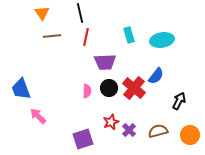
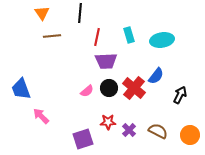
black line: rotated 18 degrees clockwise
red line: moved 11 px right
purple trapezoid: moved 1 px right, 1 px up
pink semicircle: rotated 48 degrees clockwise
black arrow: moved 1 px right, 6 px up
pink arrow: moved 3 px right
red star: moved 3 px left; rotated 21 degrees clockwise
brown semicircle: rotated 42 degrees clockwise
